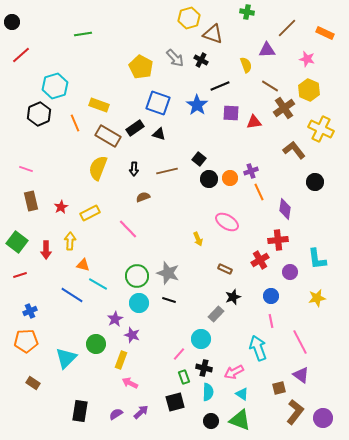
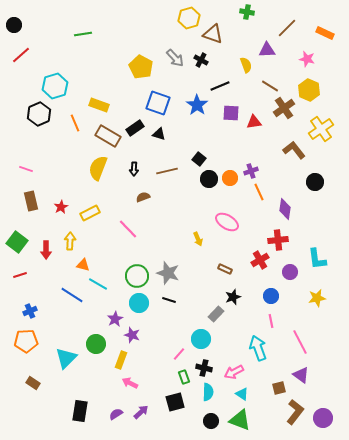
black circle at (12, 22): moved 2 px right, 3 px down
yellow cross at (321, 129): rotated 30 degrees clockwise
